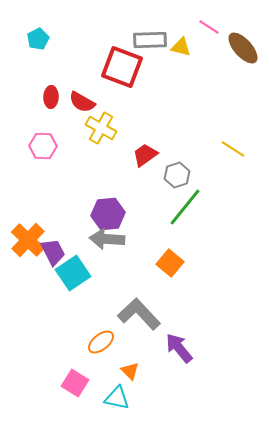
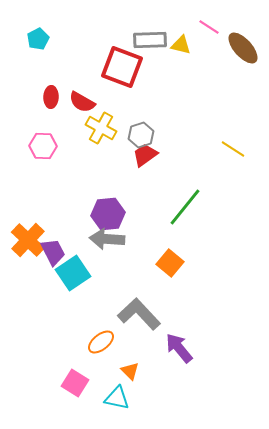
yellow triangle: moved 2 px up
gray hexagon: moved 36 px left, 40 px up
